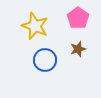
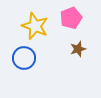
pink pentagon: moved 7 px left; rotated 15 degrees clockwise
blue circle: moved 21 px left, 2 px up
